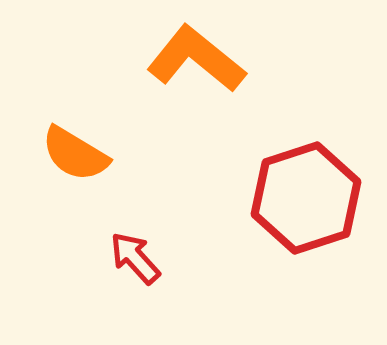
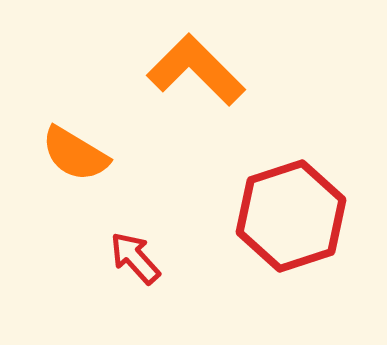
orange L-shape: moved 11 px down; rotated 6 degrees clockwise
red hexagon: moved 15 px left, 18 px down
